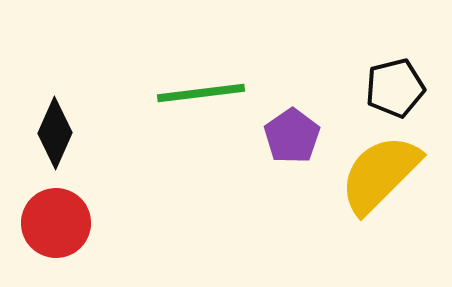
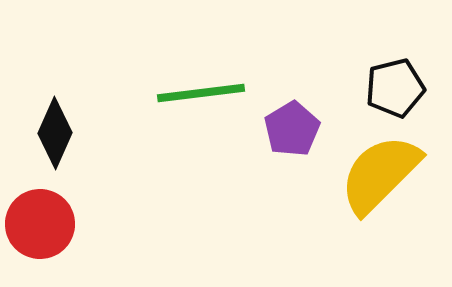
purple pentagon: moved 7 px up; rotated 4 degrees clockwise
red circle: moved 16 px left, 1 px down
